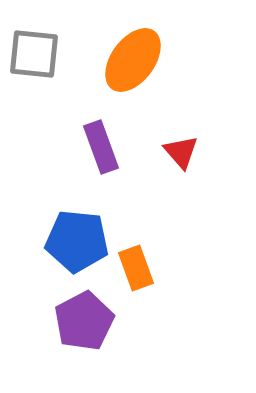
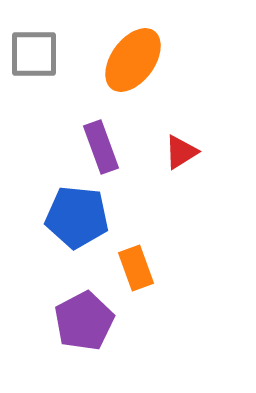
gray square: rotated 6 degrees counterclockwise
red triangle: rotated 39 degrees clockwise
blue pentagon: moved 24 px up
